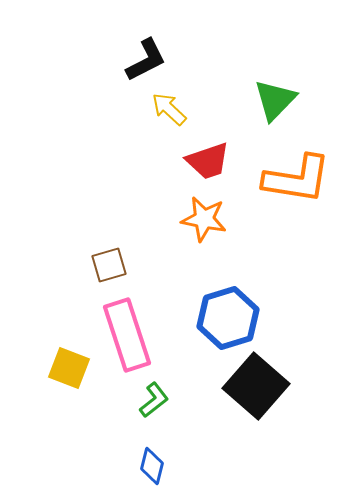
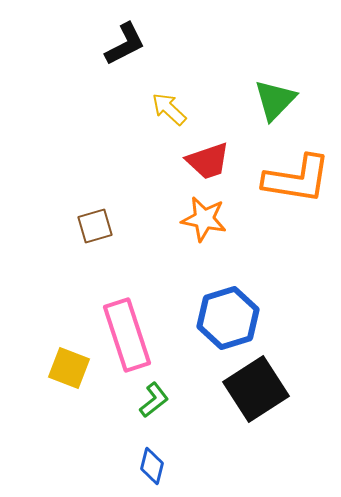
black L-shape: moved 21 px left, 16 px up
brown square: moved 14 px left, 39 px up
black square: moved 3 px down; rotated 16 degrees clockwise
